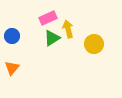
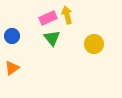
yellow arrow: moved 1 px left, 14 px up
green triangle: rotated 36 degrees counterclockwise
orange triangle: rotated 14 degrees clockwise
